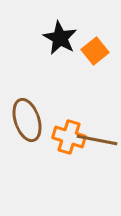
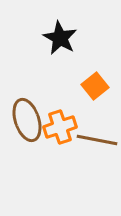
orange square: moved 35 px down
orange cross: moved 9 px left, 10 px up; rotated 36 degrees counterclockwise
